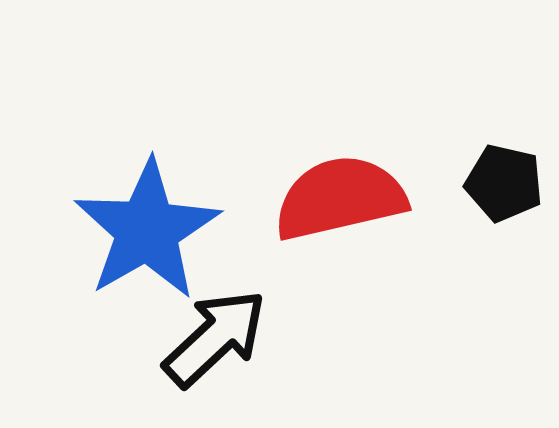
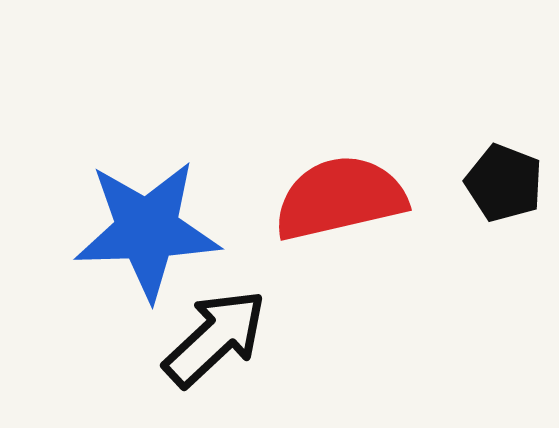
black pentagon: rotated 8 degrees clockwise
blue star: rotated 28 degrees clockwise
